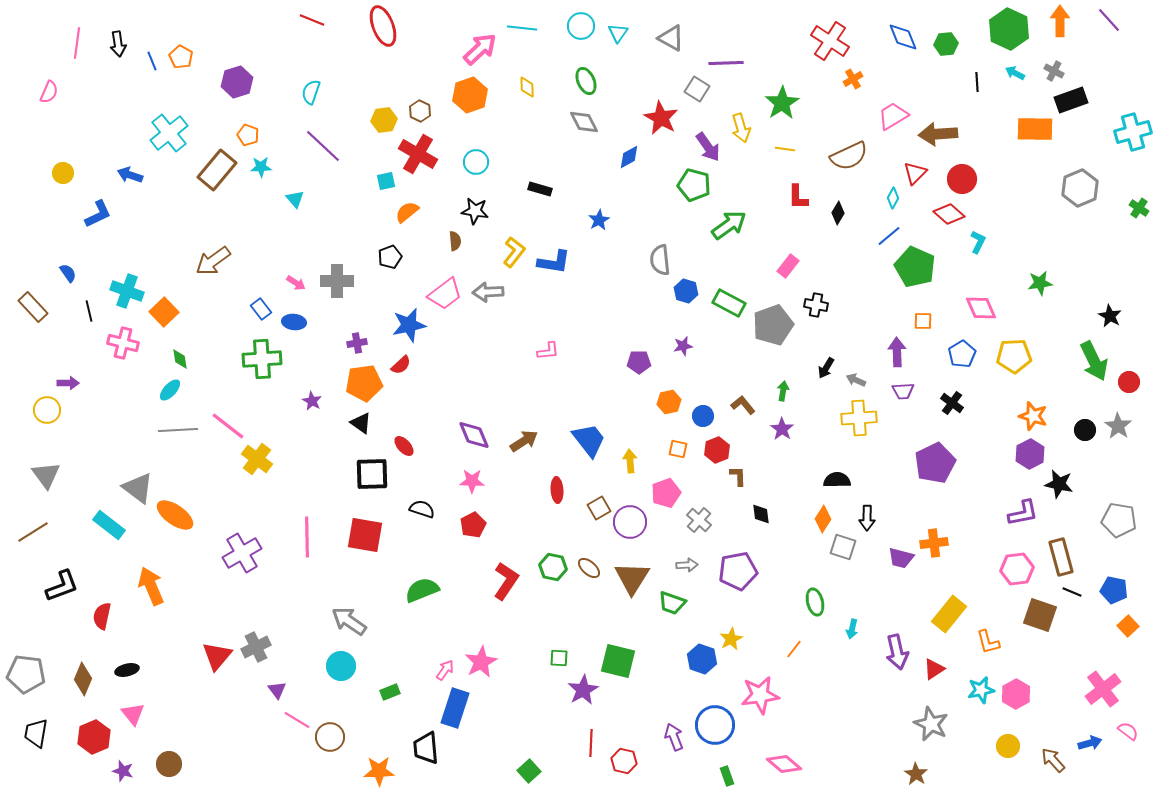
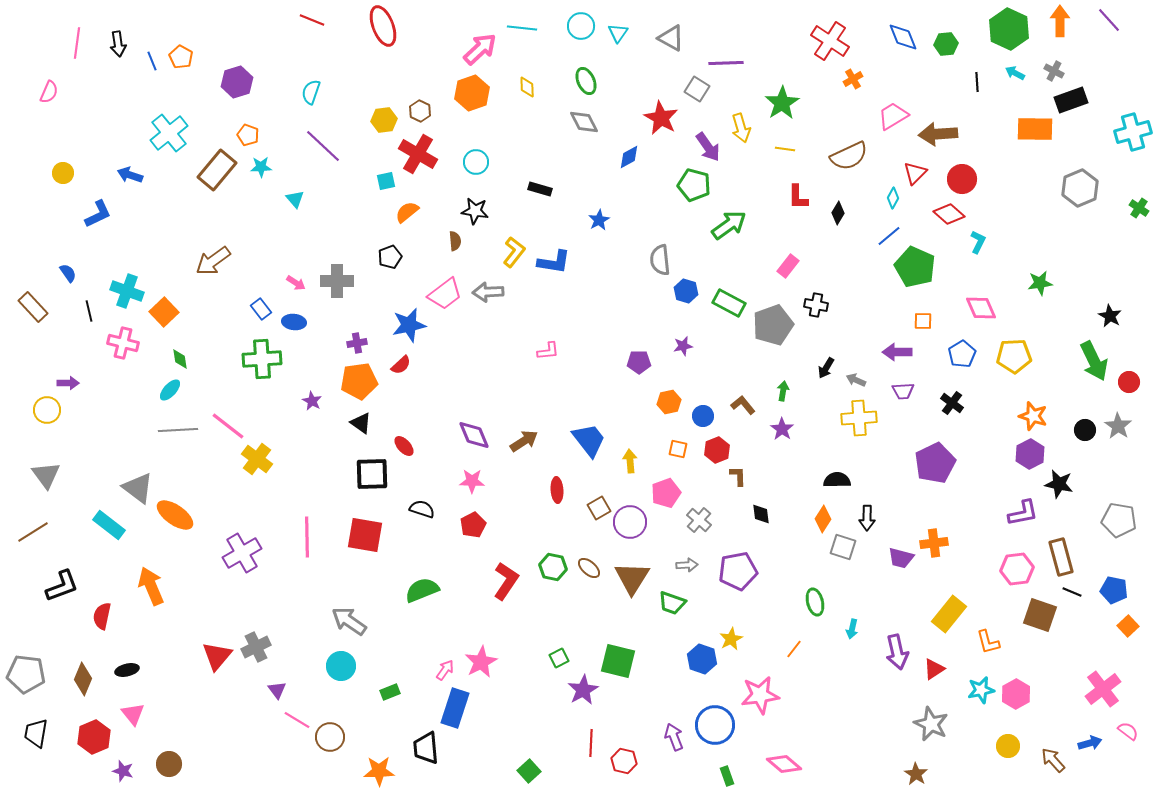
orange hexagon at (470, 95): moved 2 px right, 2 px up
purple arrow at (897, 352): rotated 88 degrees counterclockwise
orange pentagon at (364, 383): moved 5 px left, 2 px up
green square at (559, 658): rotated 30 degrees counterclockwise
